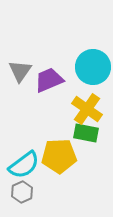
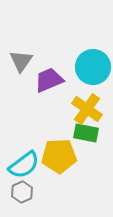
gray triangle: moved 1 px right, 10 px up
